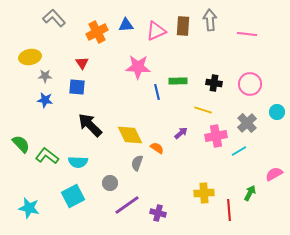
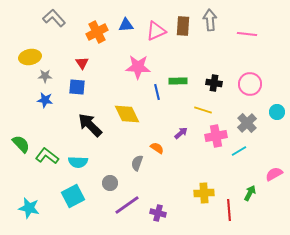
yellow diamond: moved 3 px left, 21 px up
